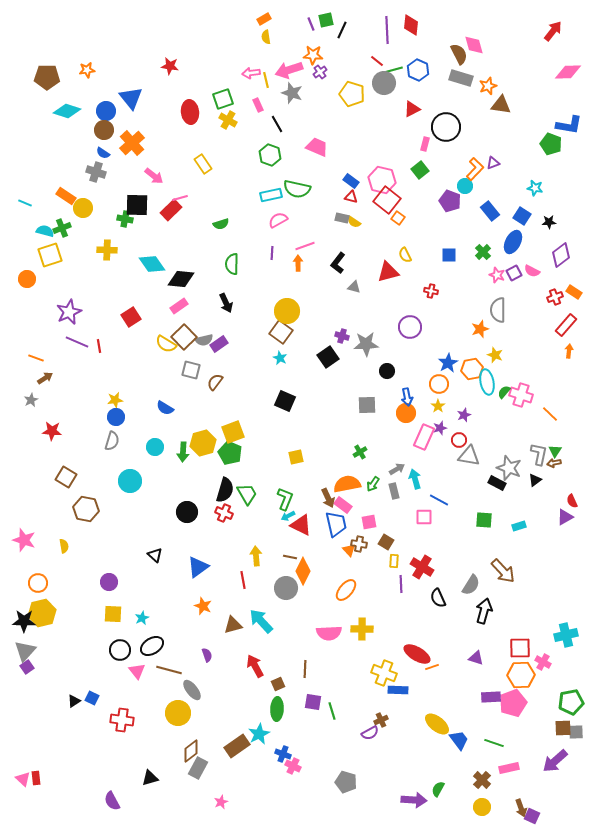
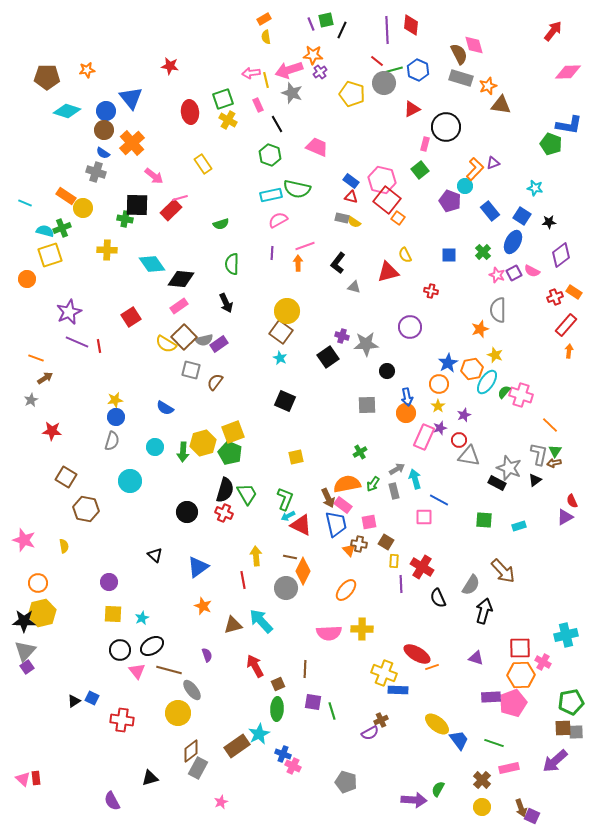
cyan ellipse at (487, 382): rotated 45 degrees clockwise
orange line at (550, 414): moved 11 px down
